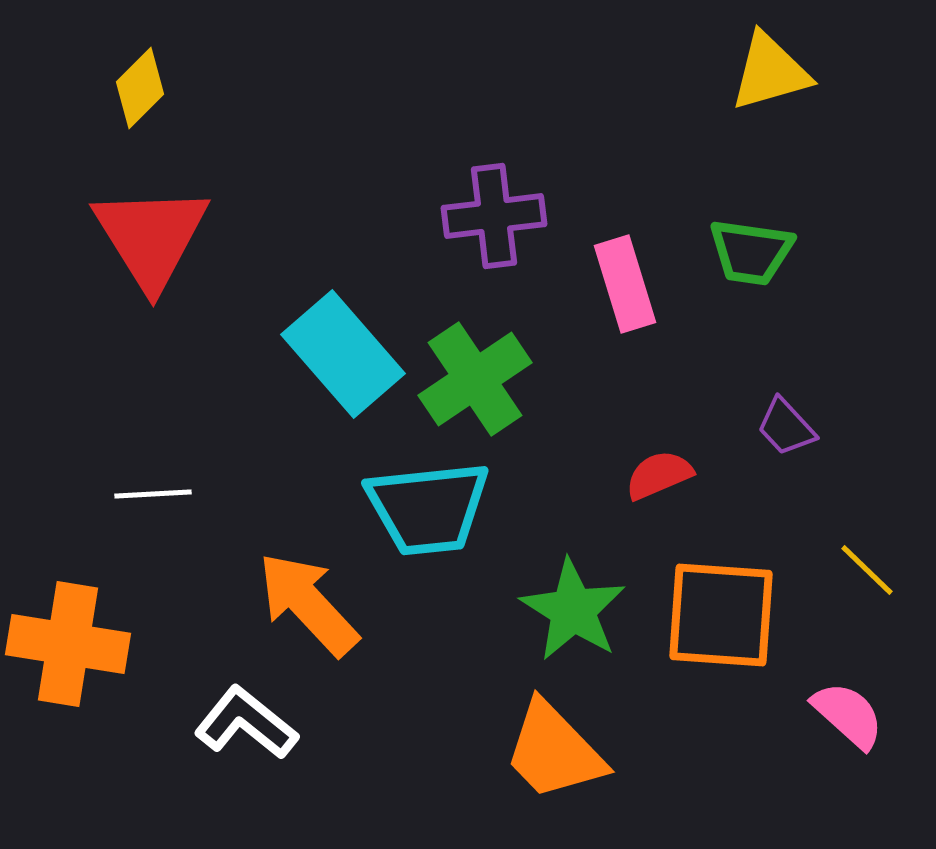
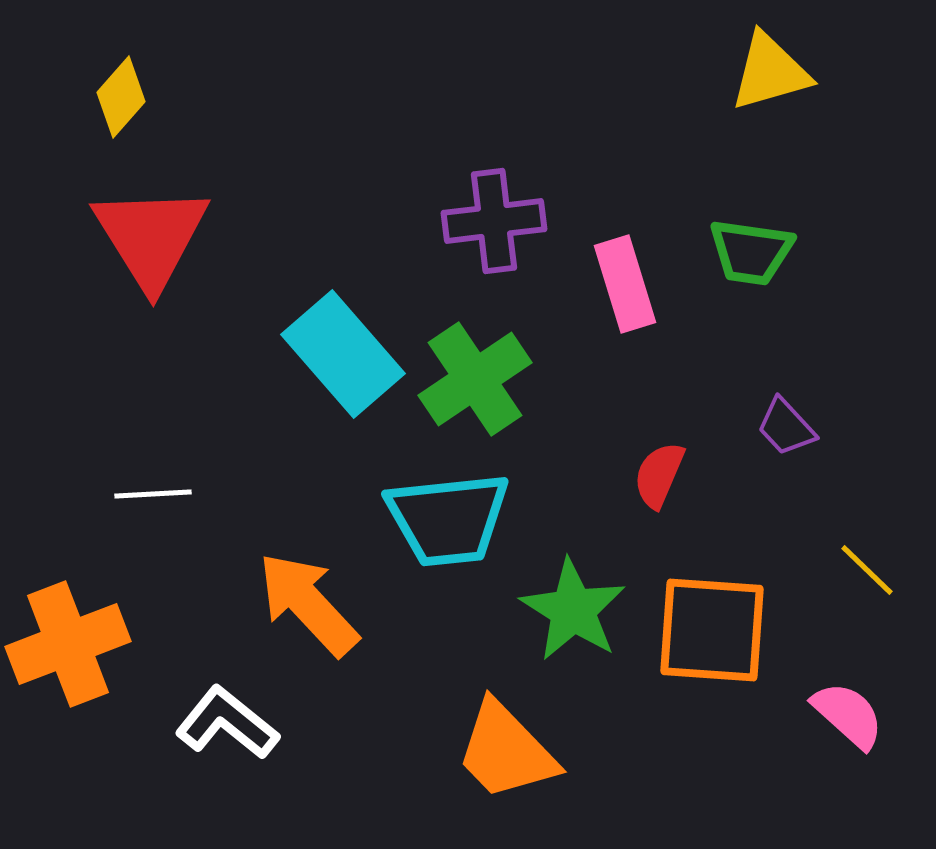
yellow diamond: moved 19 px left, 9 px down; rotated 4 degrees counterclockwise
purple cross: moved 5 px down
red semicircle: rotated 44 degrees counterclockwise
cyan trapezoid: moved 20 px right, 11 px down
orange square: moved 9 px left, 15 px down
orange cross: rotated 30 degrees counterclockwise
white L-shape: moved 19 px left
orange trapezoid: moved 48 px left
